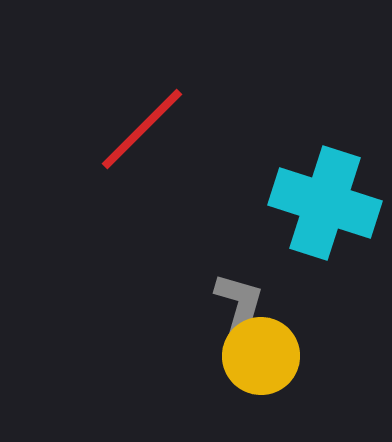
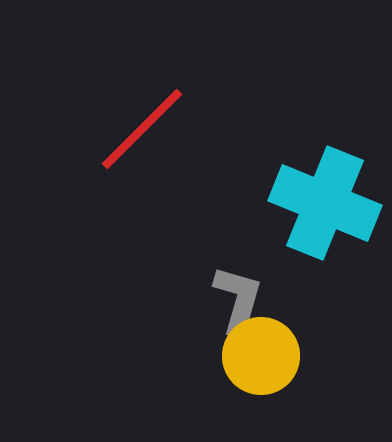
cyan cross: rotated 4 degrees clockwise
gray L-shape: moved 1 px left, 7 px up
